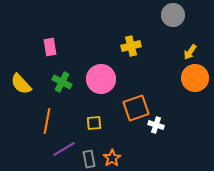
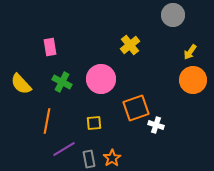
yellow cross: moved 1 px left, 1 px up; rotated 24 degrees counterclockwise
orange circle: moved 2 px left, 2 px down
